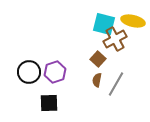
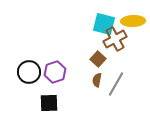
yellow ellipse: rotated 15 degrees counterclockwise
